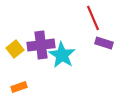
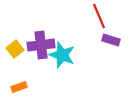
red line: moved 6 px right, 2 px up
purple rectangle: moved 7 px right, 3 px up
cyan star: rotated 12 degrees counterclockwise
